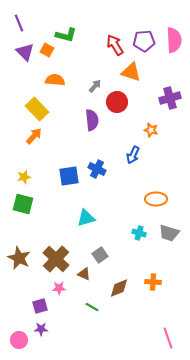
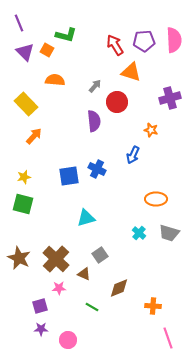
yellow rectangle: moved 11 px left, 5 px up
purple semicircle: moved 2 px right, 1 px down
cyan cross: rotated 24 degrees clockwise
orange cross: moved 24 px down
pink circle: moved 49 px right
